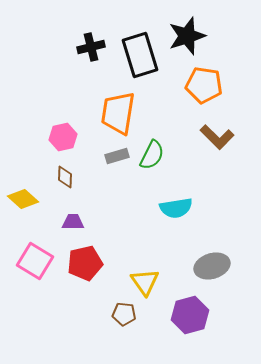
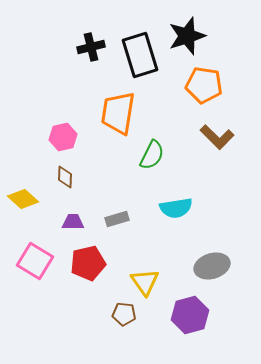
gray rectangle: moved 63 px down
red pentagon: moved 3 px right
